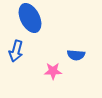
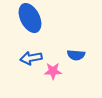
blue arrow: moved 15 px right, 7 px down; rotated 65 degrees clockwise
